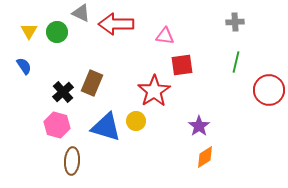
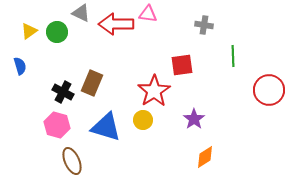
gray cross: moved 31 px left, 3 px down; rotated 12 degrees clockwise
yellow triangle: rotated 24 degrees clockwise
pink triangle: moved 17 px left, 22 px up
green line: moved 3 px left, 6 px up; rotated 15 degrees counterclockwise
blue semicircle: moved 4 px left; rotated 18 degrees clockwise
black cross: rotated 20 degrees counterclockwise
yellow circle: moved 7 px right, 1 px up
purple star: moved 5 px left, 7 px up
brown ellipse: rotated 28 degrees counterclockwise
